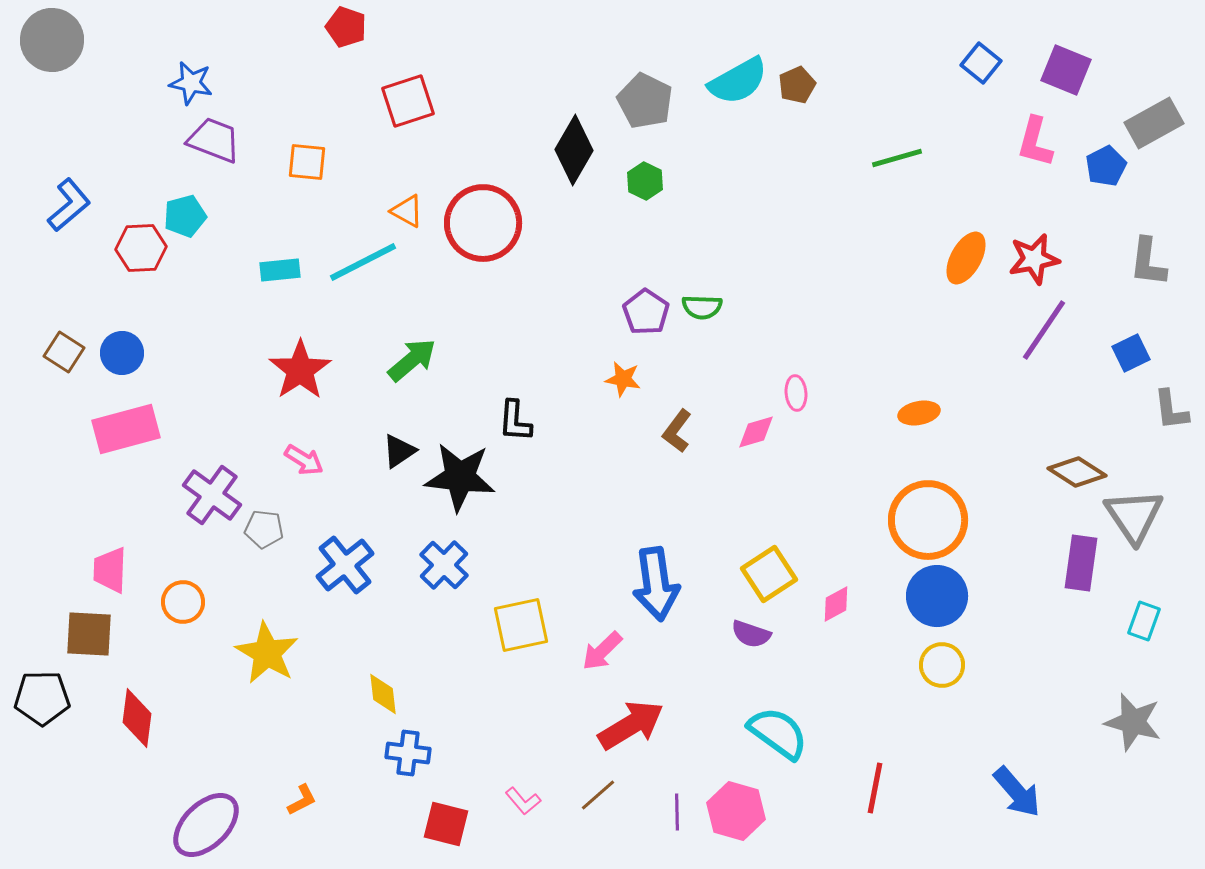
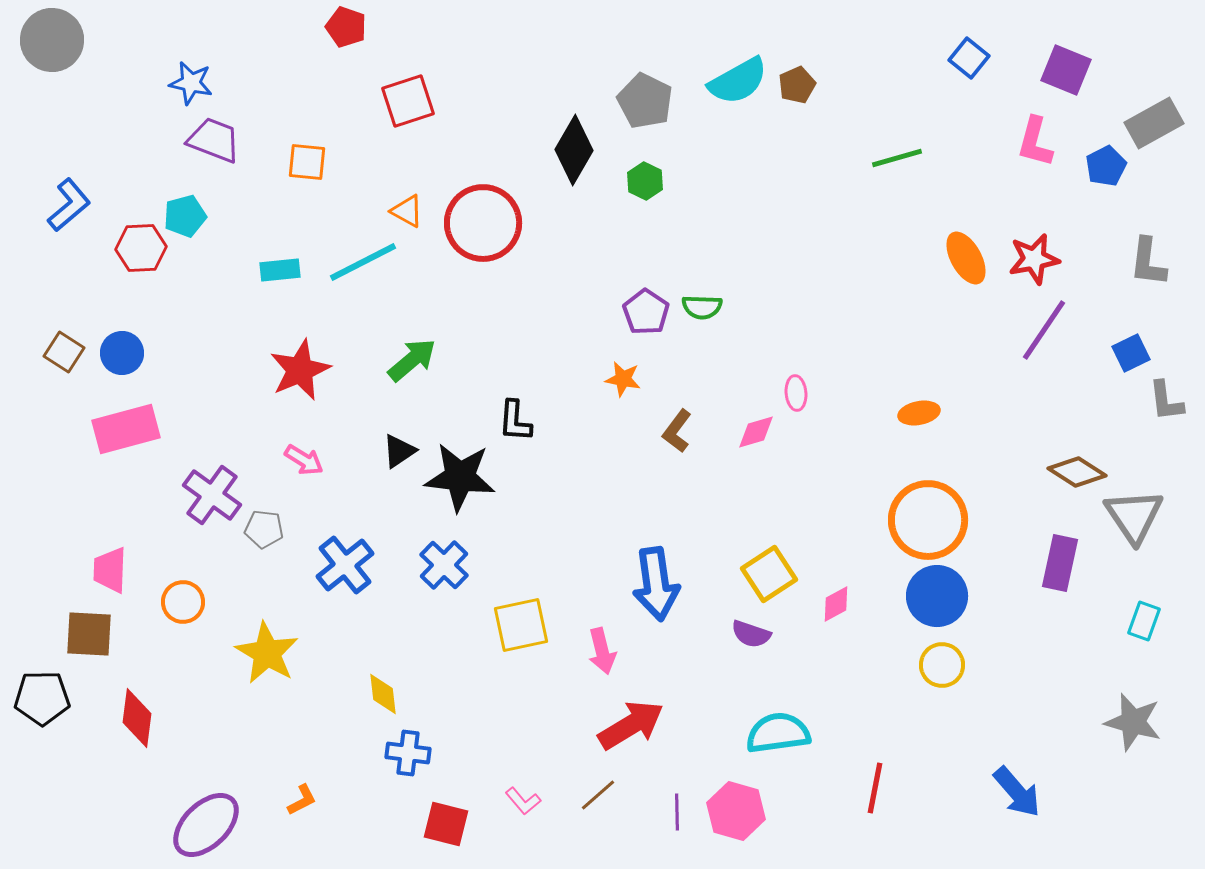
blue square at (981, 63): moved 12 px left, 5 px up
orange ellipse at (966, 258): rotated 58 degrees counterclockwise
red star at (300, 370): rotated 10 degrees clockwise
gray L-shape at (1171, 410): moved 5 px left, 9 px up
purple rectangle at (1081, 563): moved 21 px left; rotated 4 degrees clockwise
pink arrow at (602, 651): rotated 60 degrees counterclockwise
cyan semicircle at (778, 733): rotated 44 degrees counterclockwise
